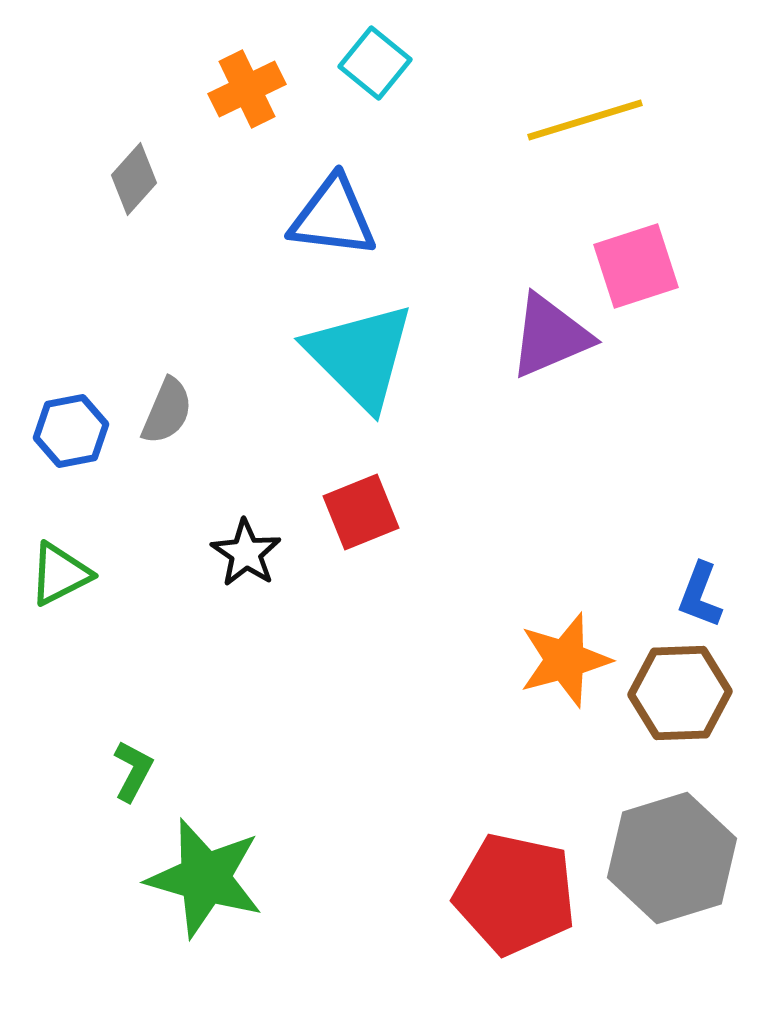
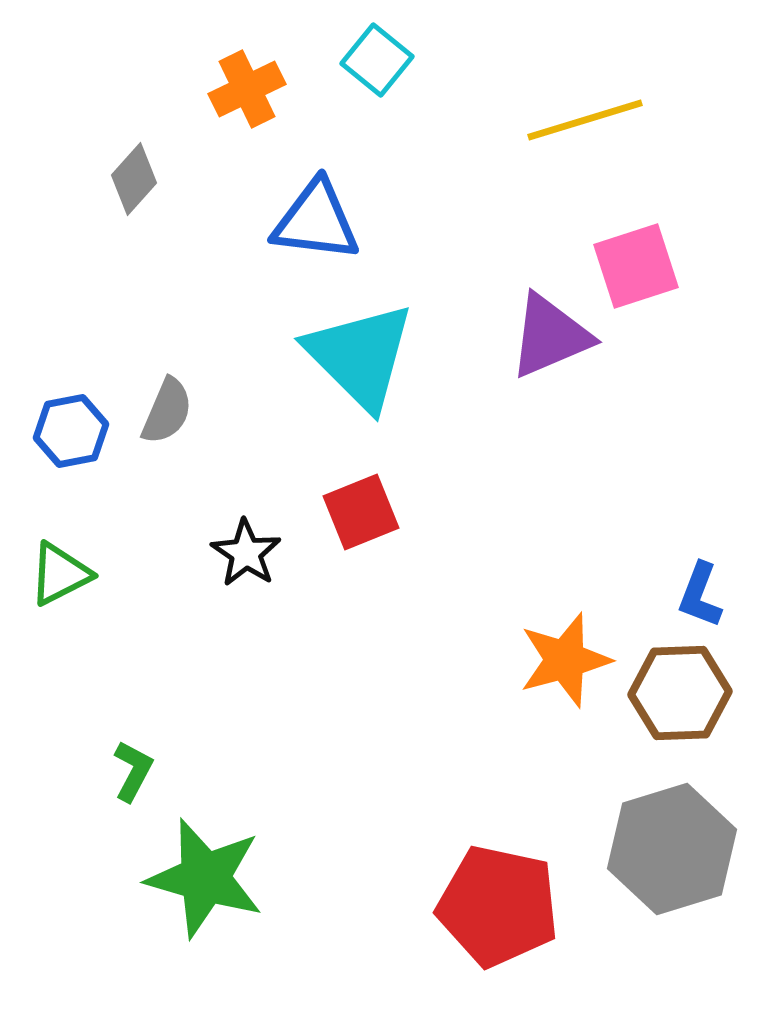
cyan square: moved 2 px right, 3 px up
blue triangle: moved 17 px left, 4 px down
gray hexagon: moved 9 px up
red pentagon: moved 17 px left, 12 px down
